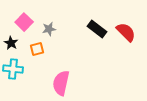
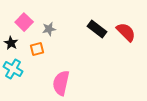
cyan cross: rotated 24 degrees clockwise
